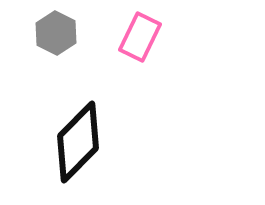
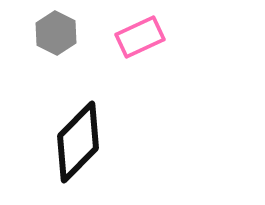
pink rectangle: rotated 39 degrees clockwise
